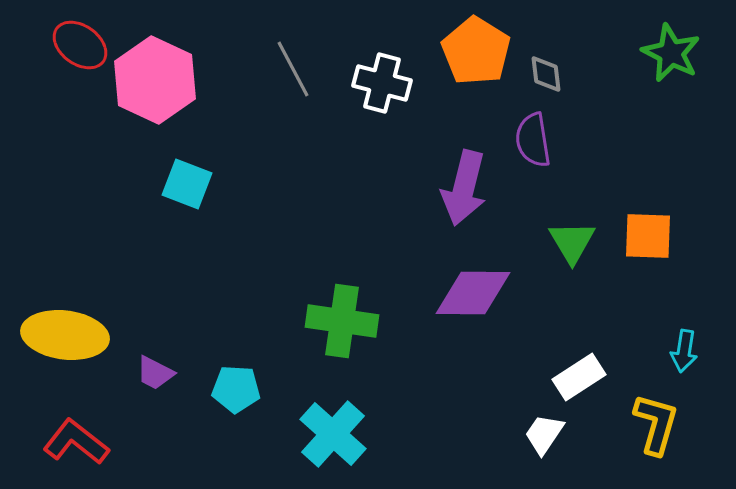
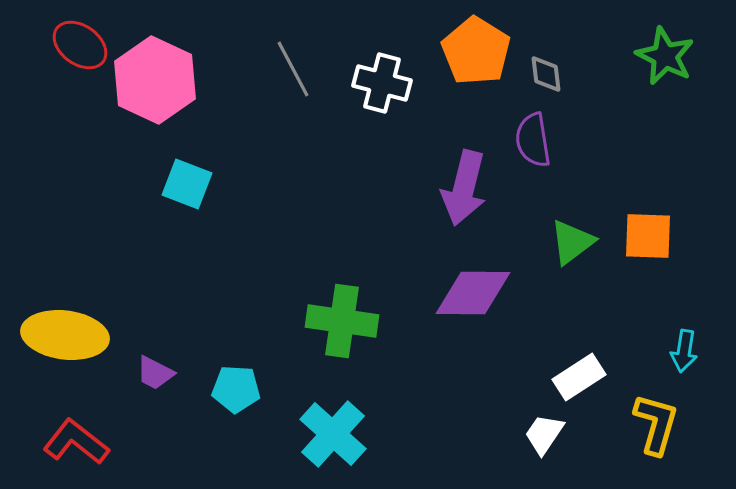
green star: moved 6 px left, 3 px down
green triangle: rotated 24 degrees clockwise
